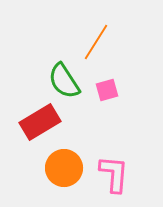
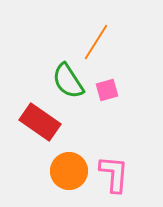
green semicircle: moved 4 px right
red rectangle: rotated 66 degrees clockwise
orange circle: moved 5 px right, 3 px down
